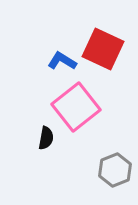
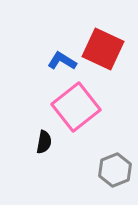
black semicircle: moved 2 px left, 4 px down
